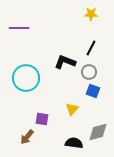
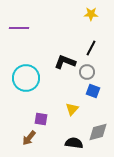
gray circle: moved 2 px left
purple square: moved 1 px left
brown arrow: moved 2 px right, 1 px down
